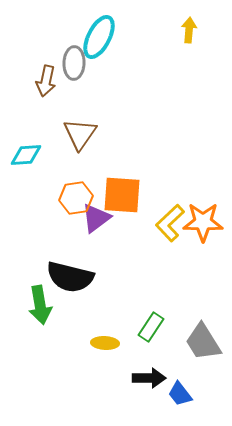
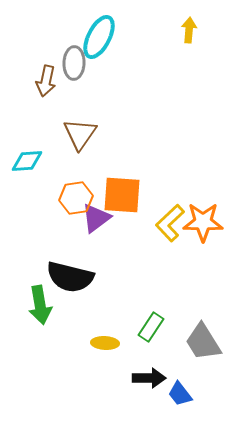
cyan diamond: moved 1 px right, 6 px down
